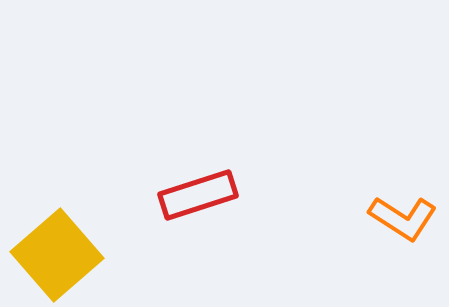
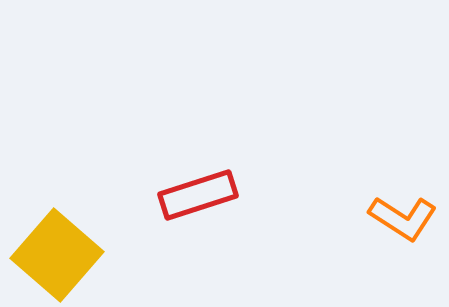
yellow square: rotated 8 degrees counterclockwise
